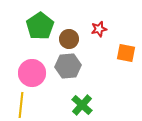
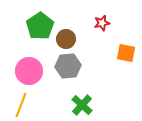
red star: moved 3 px right, 6 px up
brown circle: moved 3 px left
pink circle: moved 3 px left, 2 px up
yellow line: rotated 15 degrees clockwise
